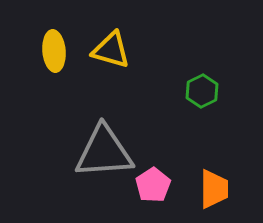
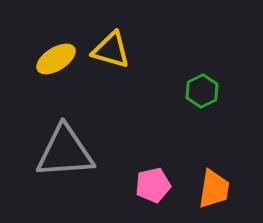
yellow ellipse: moved 2 px right, 8 px down; rotated 63 degrees clockwise
gray triangle: moved 39 px left
pink pentagon: rotated 20 degrees clockwise
orange trapezoid: rotated 9 degrees clockwise
